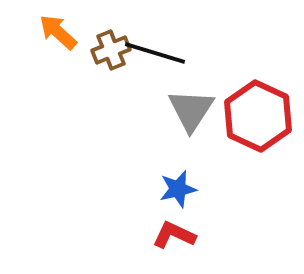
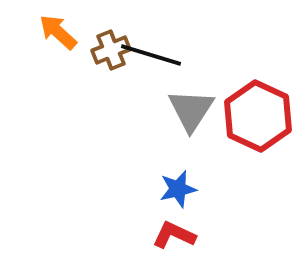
black line: moved 4 px left, 2 px down
